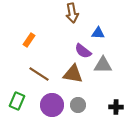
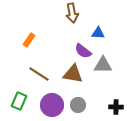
green rectangle: moved 2 px right
